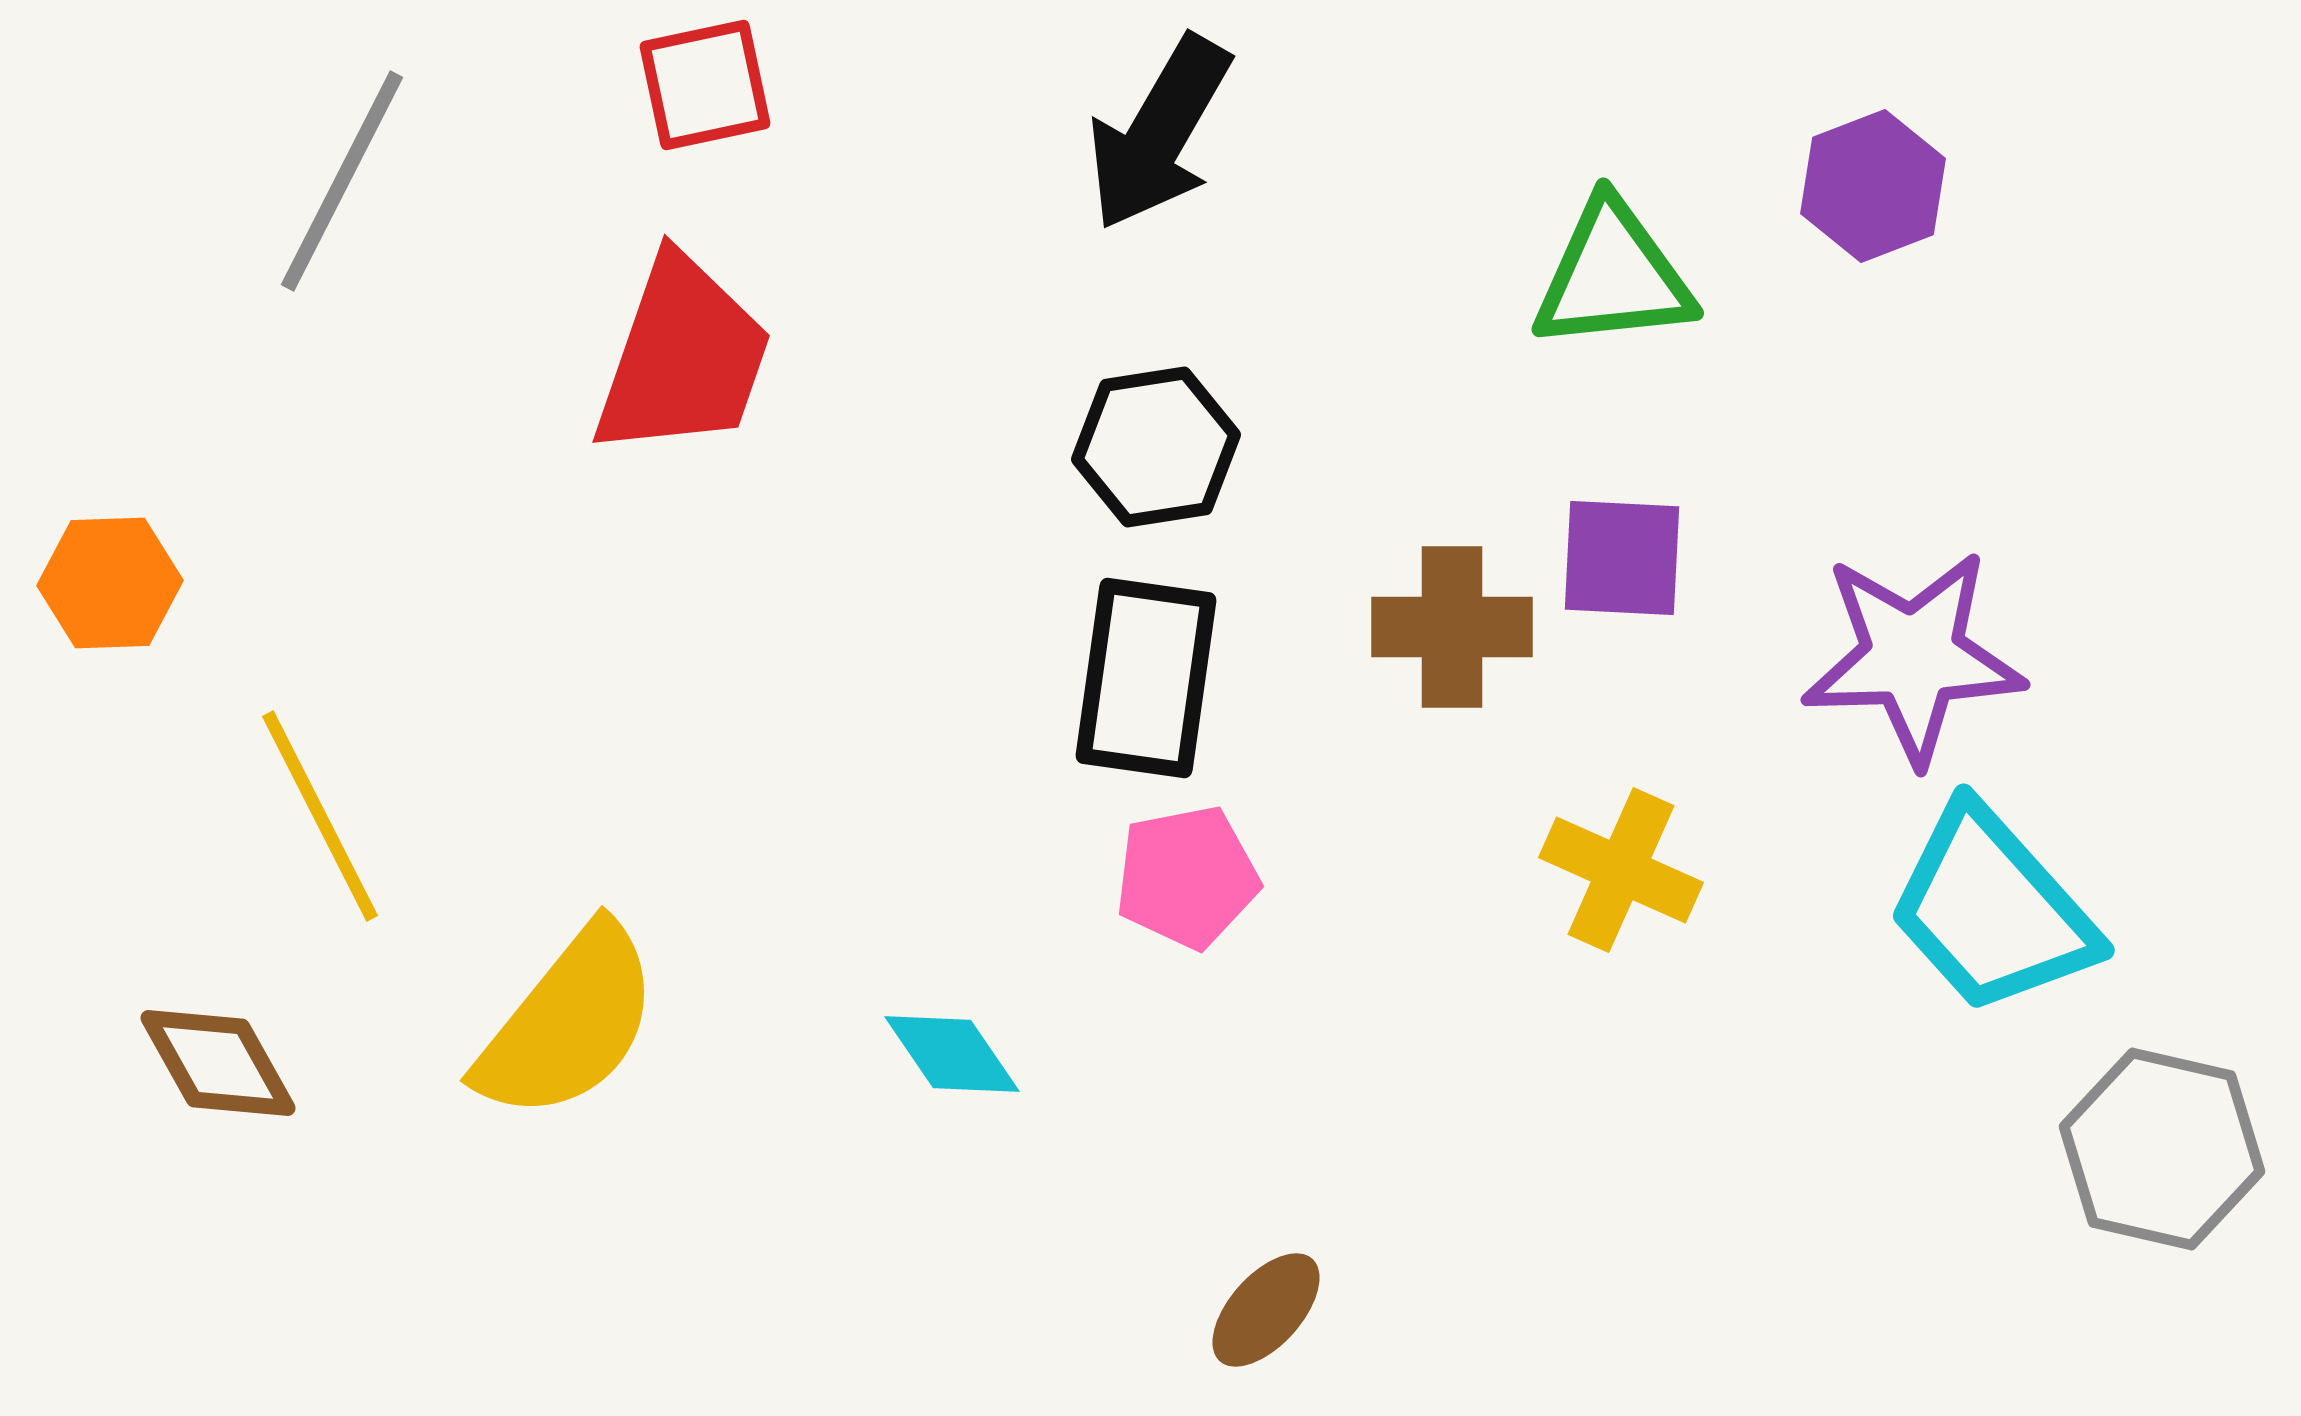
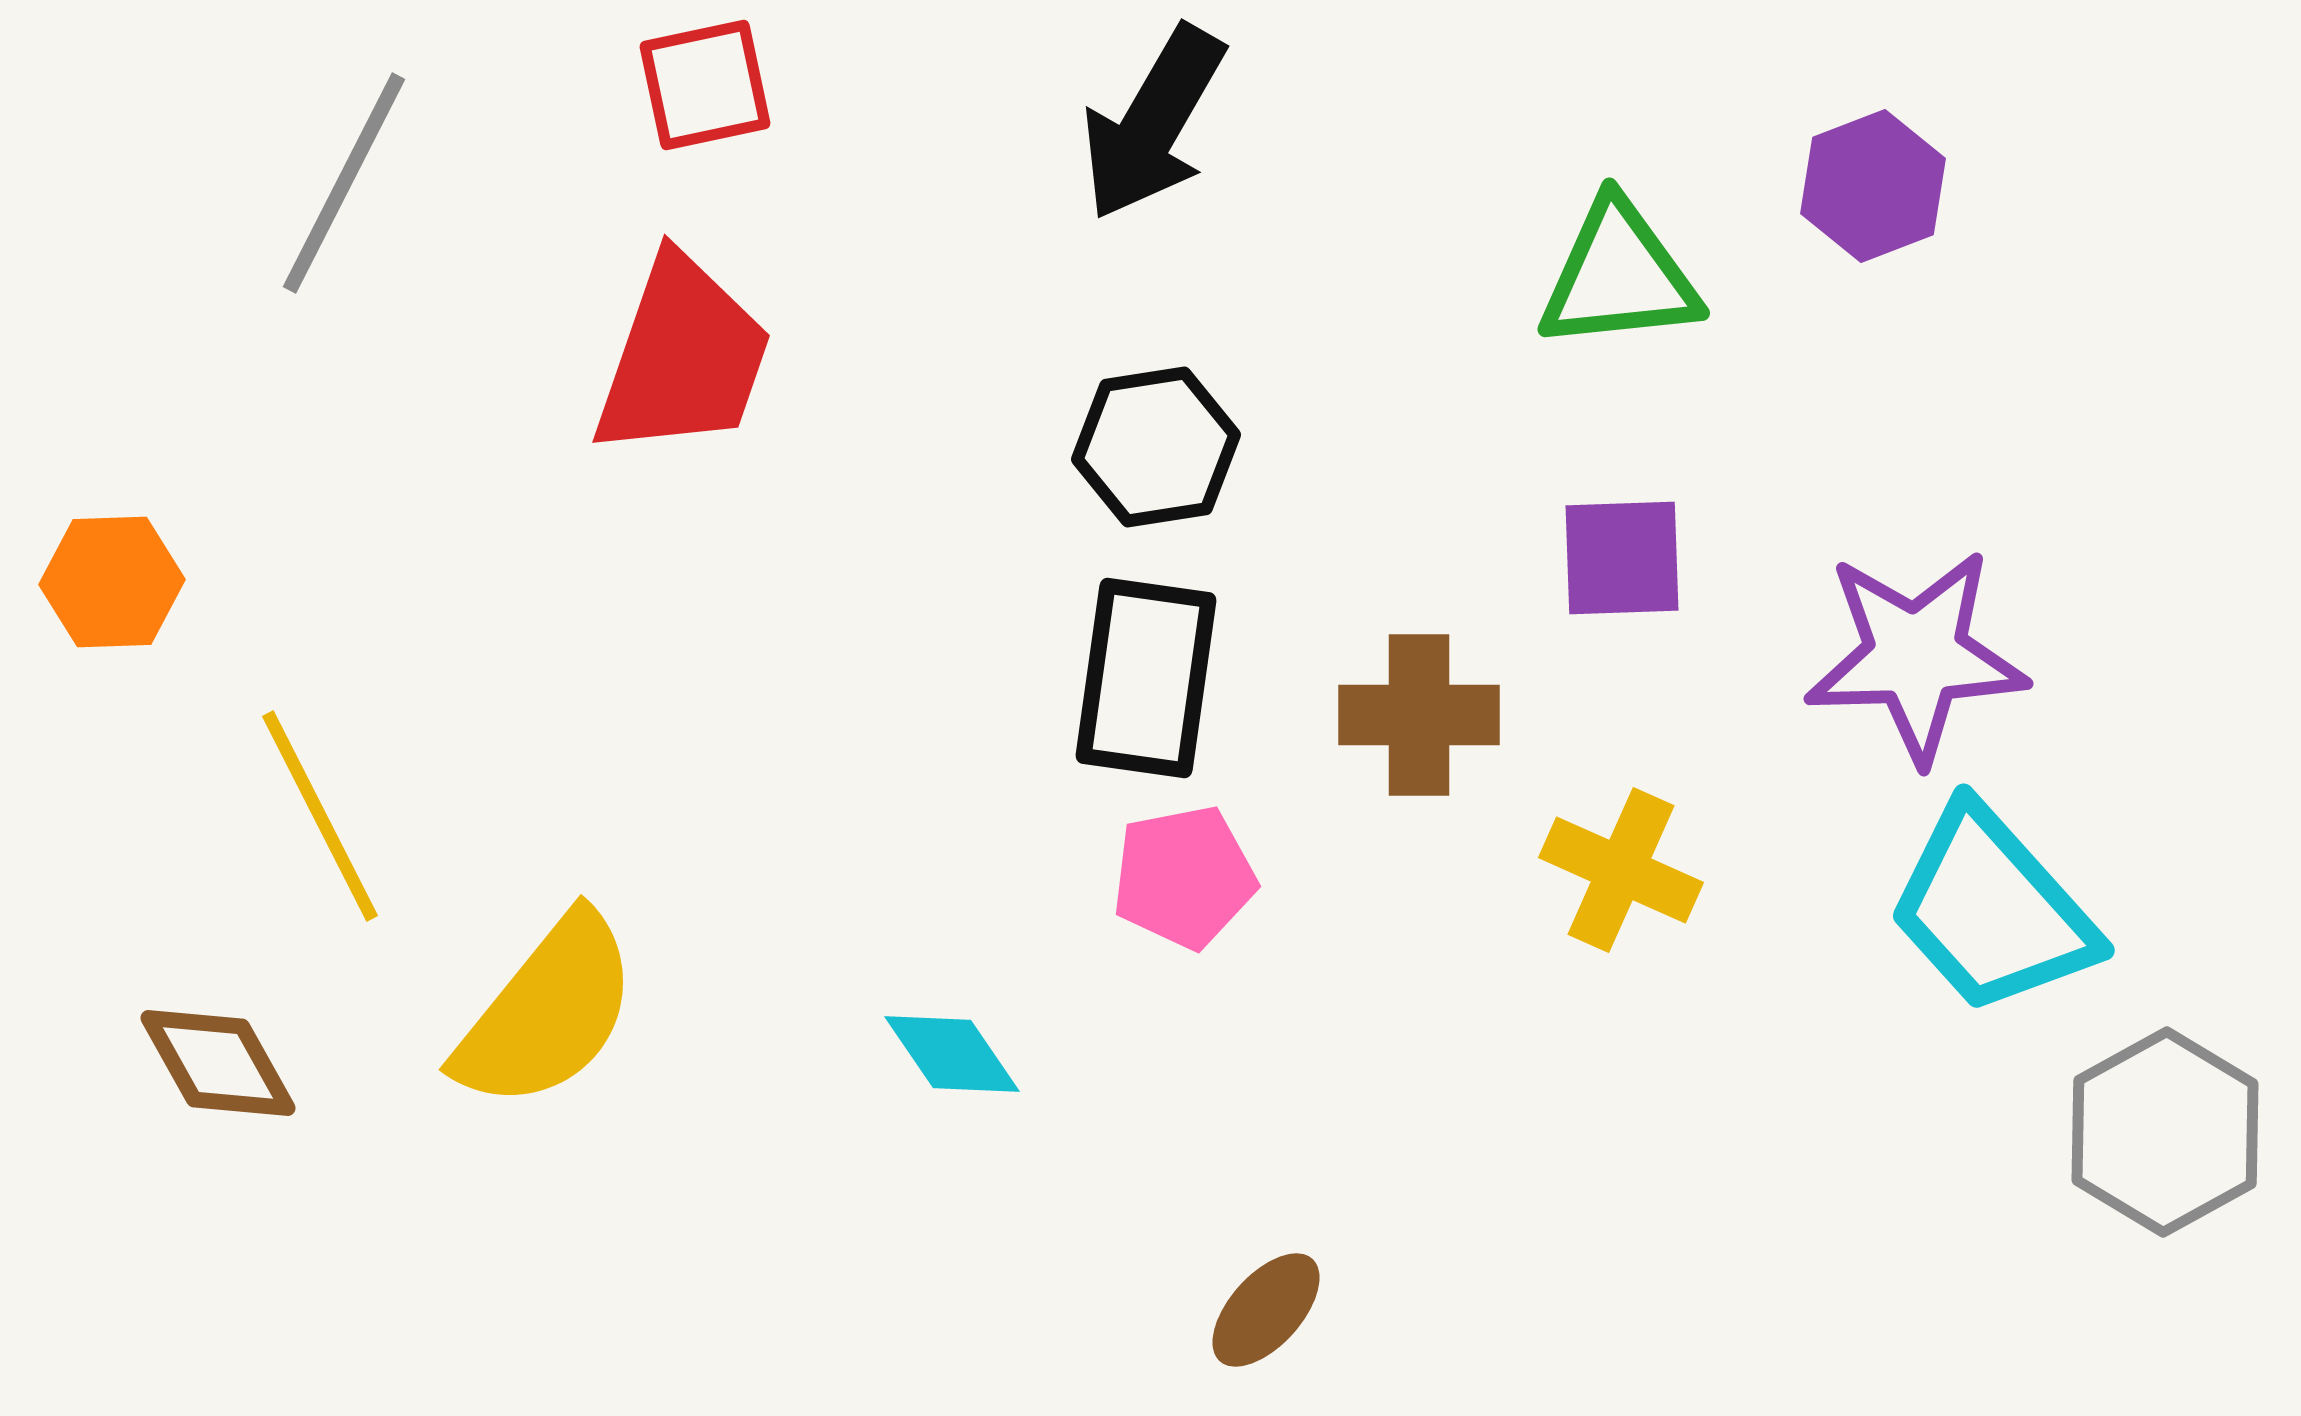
black arrow: moved 6 px left, 10 px up
gray line: moved 2 px right, 2 px down
green triangle: moved 6 px right
purple square: rotated 5 degrees counterclockwise
orange hexagon: moved 2 px right, 1 px up
brown cross: moved 33 px left, 88 px down
purple star: moved 3 px right, 1 px up
pink pentagon: moved 3 px left
yellow semicircle: moved 21 px left, 11 px up
gray hexagon: moved 3 px right, 17 px up; rotated 18 degrees clockwise
